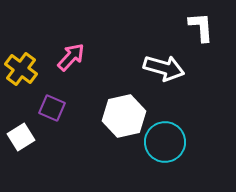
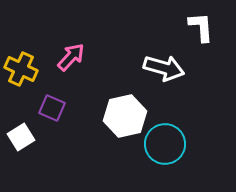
yellow cross: rotated 12 degrees counterclockwise
white hexagon: moved 1 px right
cyan circle: moved 2 px down
